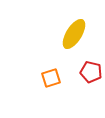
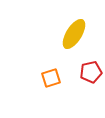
red pentagon: rotated 25 degrees counterclockwise
